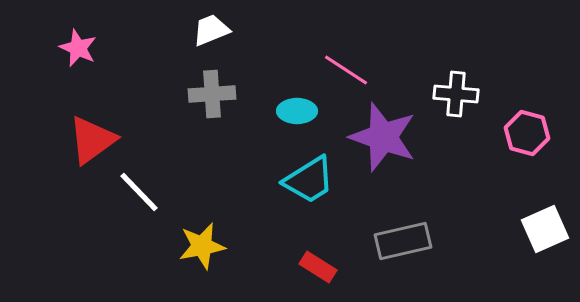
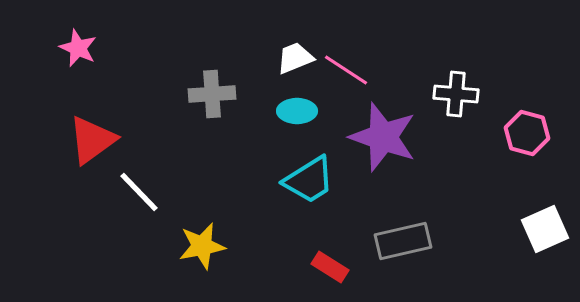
white trapezoid: moved 84 px right, 28 px down
red rectangle: moved 12 px right
